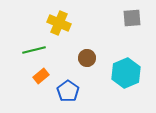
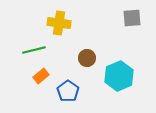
yellow cross: rotated 15 degrees counterclockwise
cyan hexagon: moved 7 px left, 3 px down
